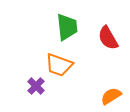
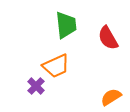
green trapezoid: moved 1 px left, 2 px up
orange trapezoid: moved 3 px left, 1 px down; rotated 44 degrees counterclockwise
orange semicircle: moved 1 px down
